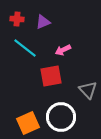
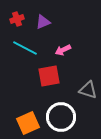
red cross: rotated 24 degrees counterclockwise
cyan line: rotated 10 degrees counterclockwise
red square: moved 2 px left
gray triangle: rotated 30 degrees counterclockwise
